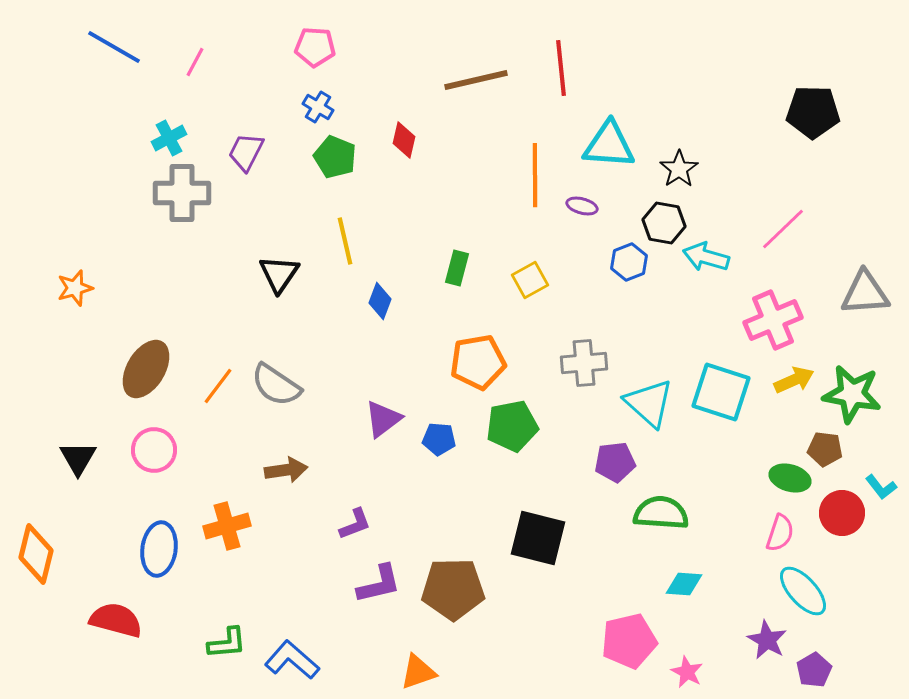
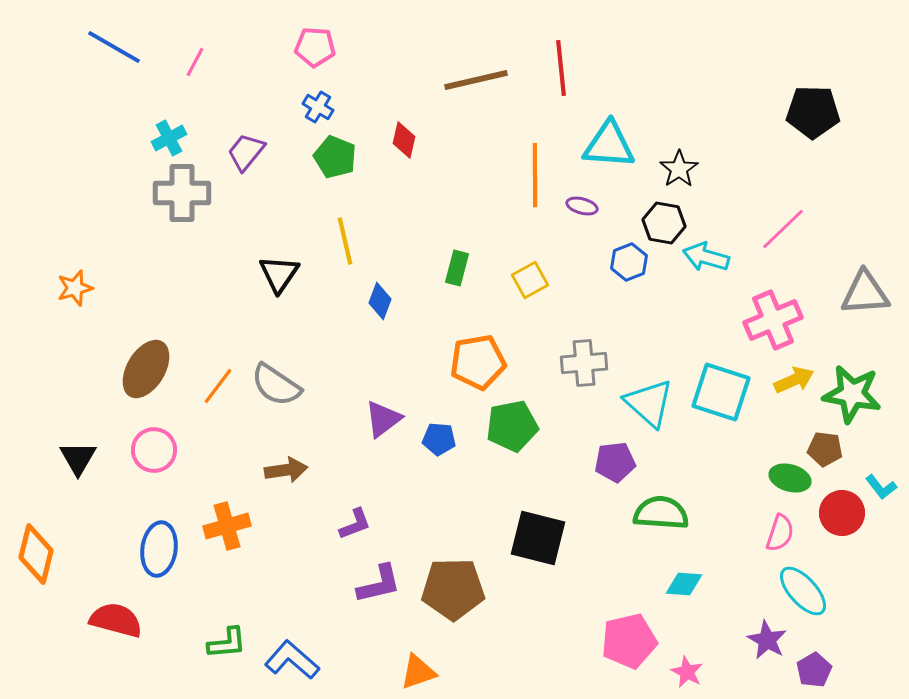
purple trapezoid at (246, 152): rotated 12 degrees clockwise
